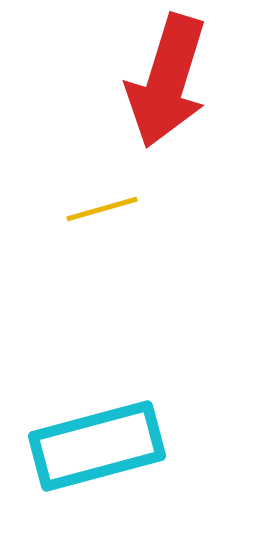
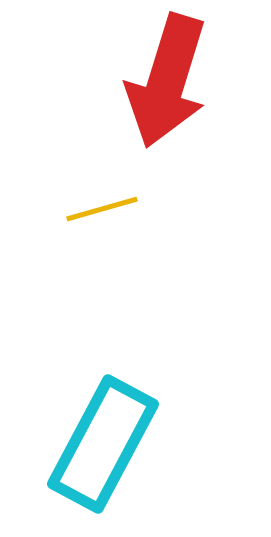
cyan rectangle: moved 6 px right, 2 px up; rotated 47 degrees counterclockwise
